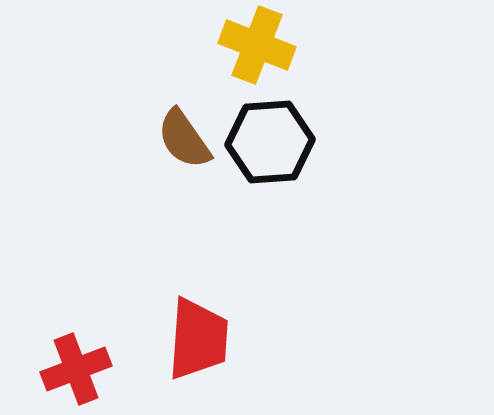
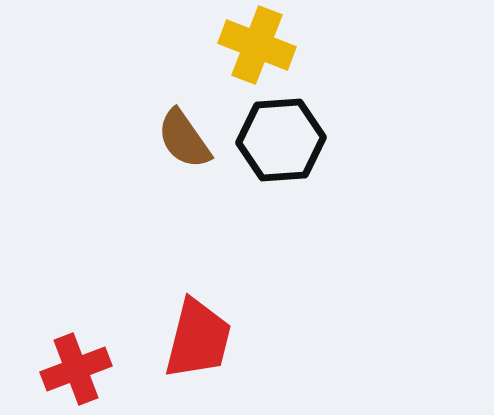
black hexagon: moved 11 px right, 2 px up
red trapezoid: rotated 10 degrees clockwise
